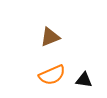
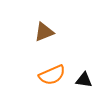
brown triangle: moved 6 px left, 5 px up
